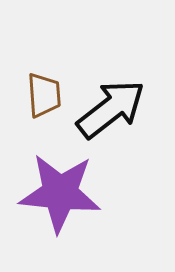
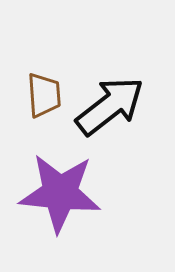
black arrow: moved 1 px left, 3 px up
